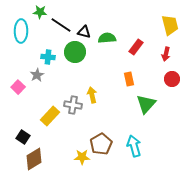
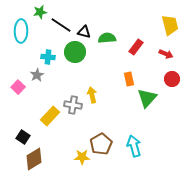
green star: rotated 16 degrees counterclockwise
red arrow: rotated 80 degrees counterclockwise
green triangle: moved 1 px right, 6 px up
